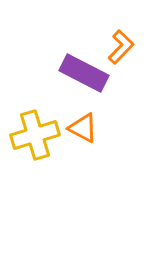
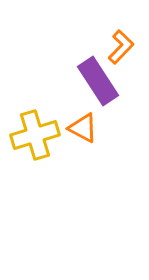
purple rectangle: moved 14 px right, 8 px down; rotated 30 degrees clockwise
